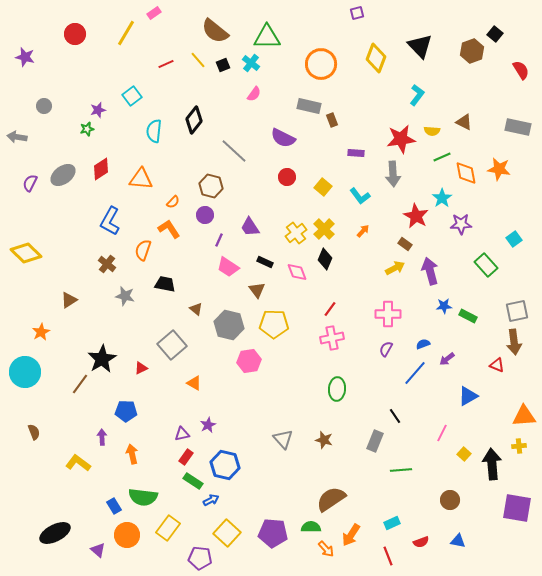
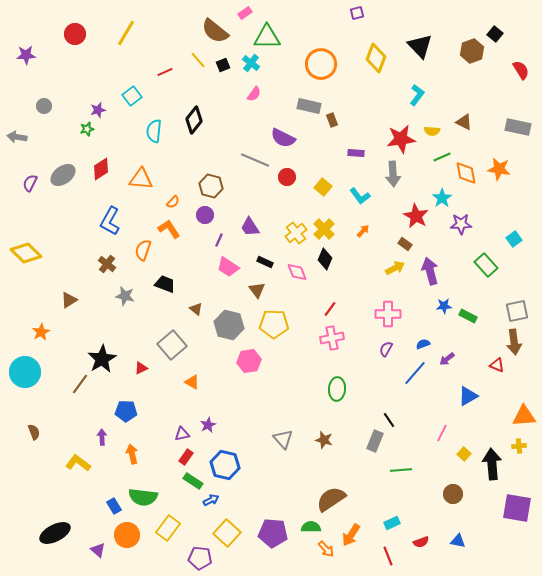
pink rectangle at (154, 13): moved 91 px right
purple star at (25, 57): moved 1 px right, 2 px up; rotated 18 degrees counterclockwise
red line at (166, 64): moved 1 px left, 8 px down
gray line at (234, 151): moved 21 px right, 9 px down; rotated 20 degrees counterclockwise
black trapezoid at (165, 284): rotated 10 degrees clockwise
orange triangle at (194, 383): moved 2 px left, 1 px up
black line at (395, 416): moved 6 px left, 4 px down
brown circle at (450, 500): moved 3 px right, 6 px up
